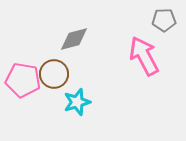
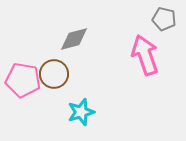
gray pentagon: moved 1 px up; rotated 15 degrees clockwise
pink arrow: moved 1 px right, 1 px up; rotated 9 degrees clockwise
cyan star: moved 4 px right, 10 px down
